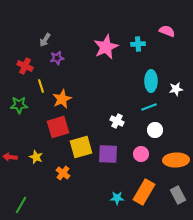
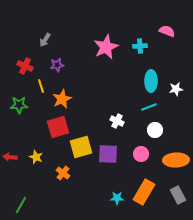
cyan cross: moved 2 px right, 2 px down
purple star: moved 7 px down
